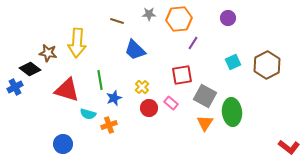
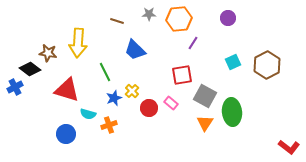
yellow arrow: moved 1 px right
green line: moved 5 px right, 8 px up; rotated 18 degrees counterclockwise
yellow cross: moved 10 px left, 4 px down
blue circle: moved 3 px right, 10 px up
